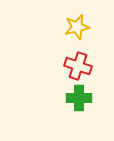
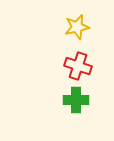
green cross: moved 3 px left, 2 px down
